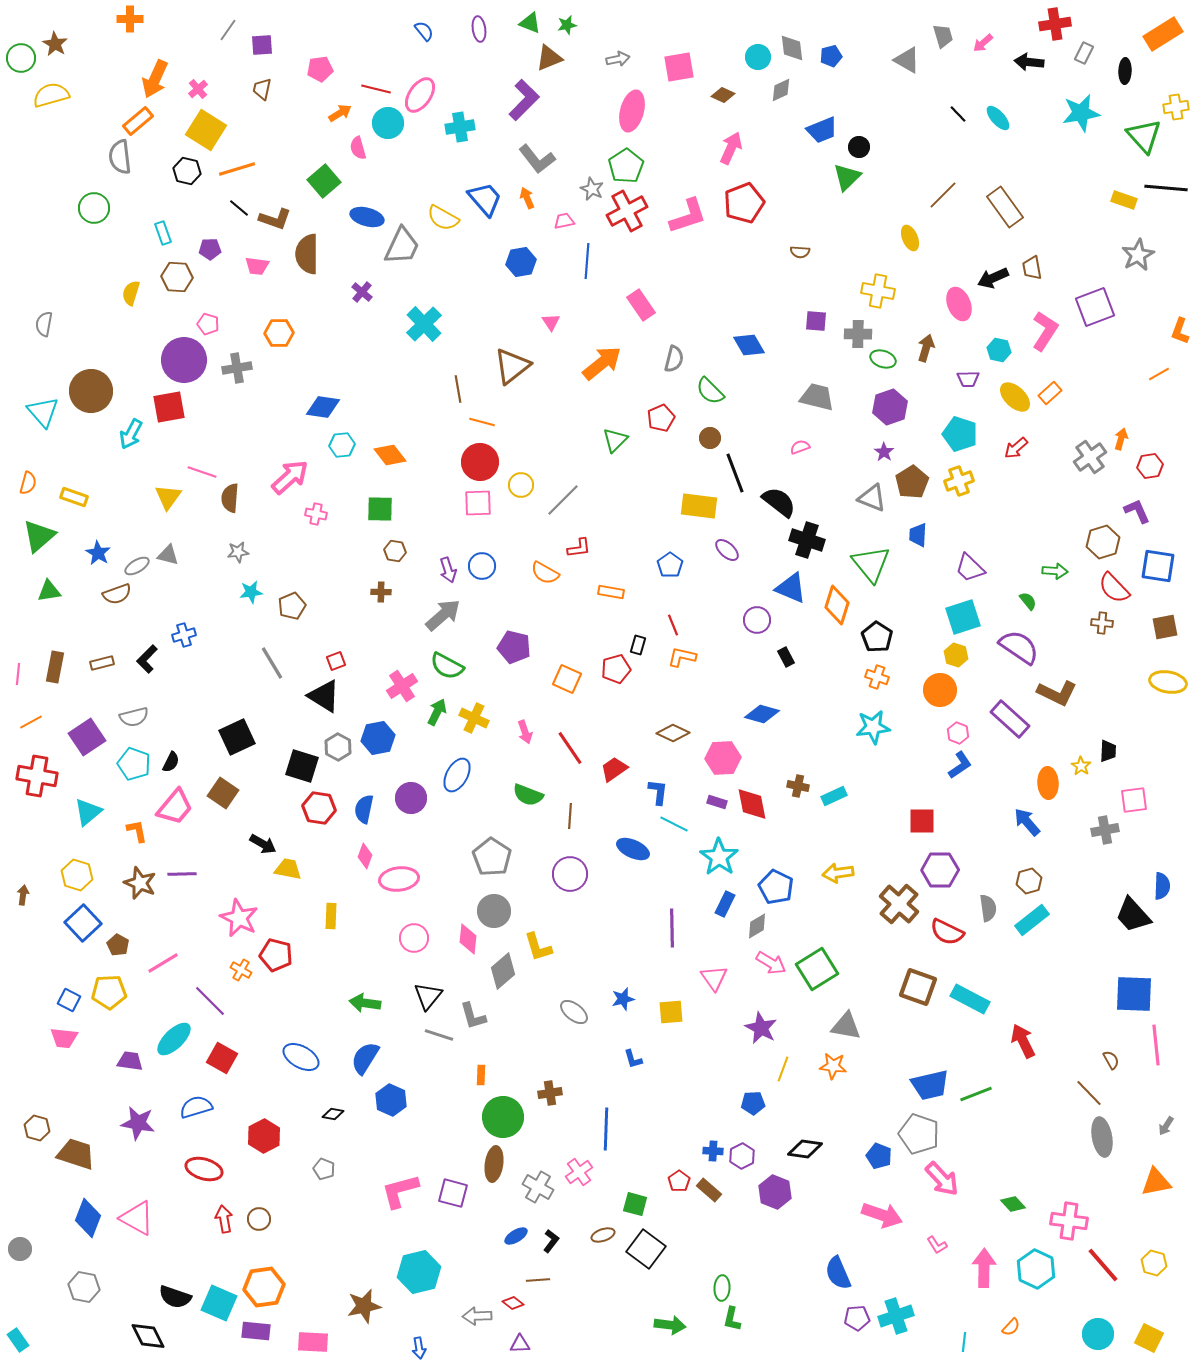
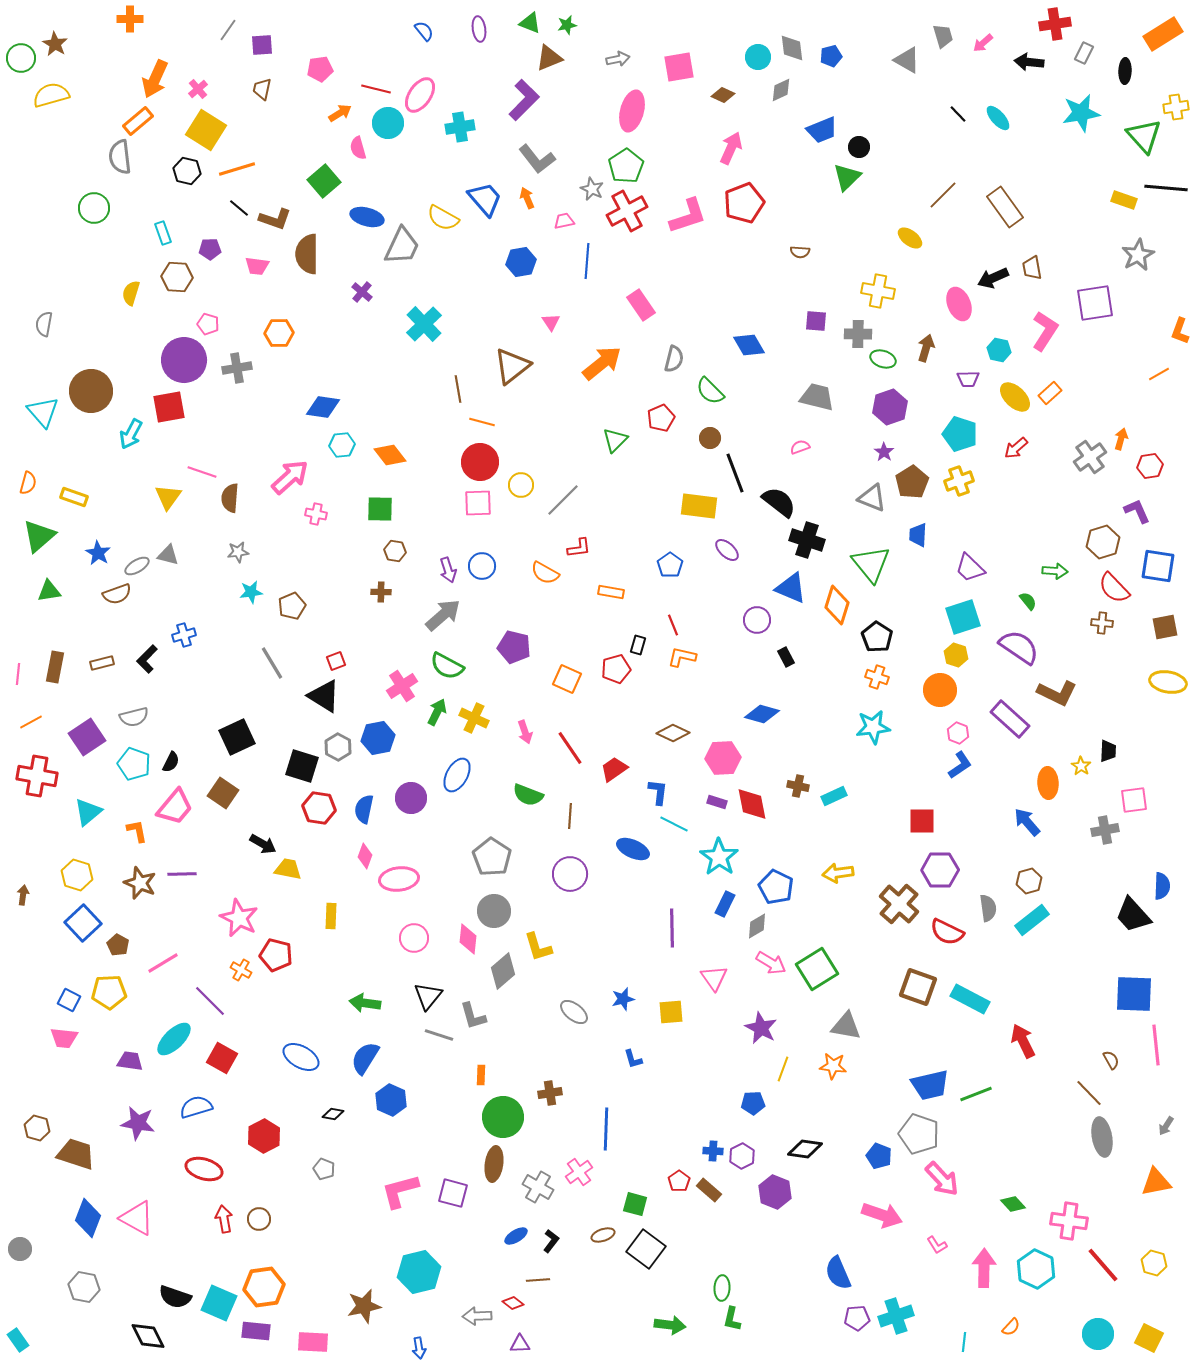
yellow ellipse at (910, 238): rotated 30 degrees counterclockwise
purple square at (1095, 307): moved 4 px up; rotated 12 degrees clockwise
